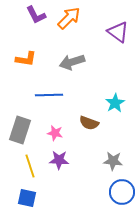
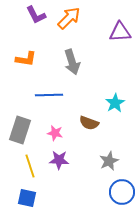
purple triangle: moved 2 px right; rotated 40 degrees counterclockwise
gray arrow: rotated 90 degrees counterclockwise
gray star: moved 4 px left; rotated 30 degrees counterclockwise
